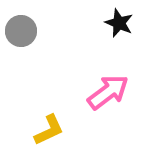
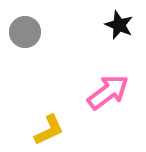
black star: moved 2 px down
gray circle: moved 4 px right, 1 px down
